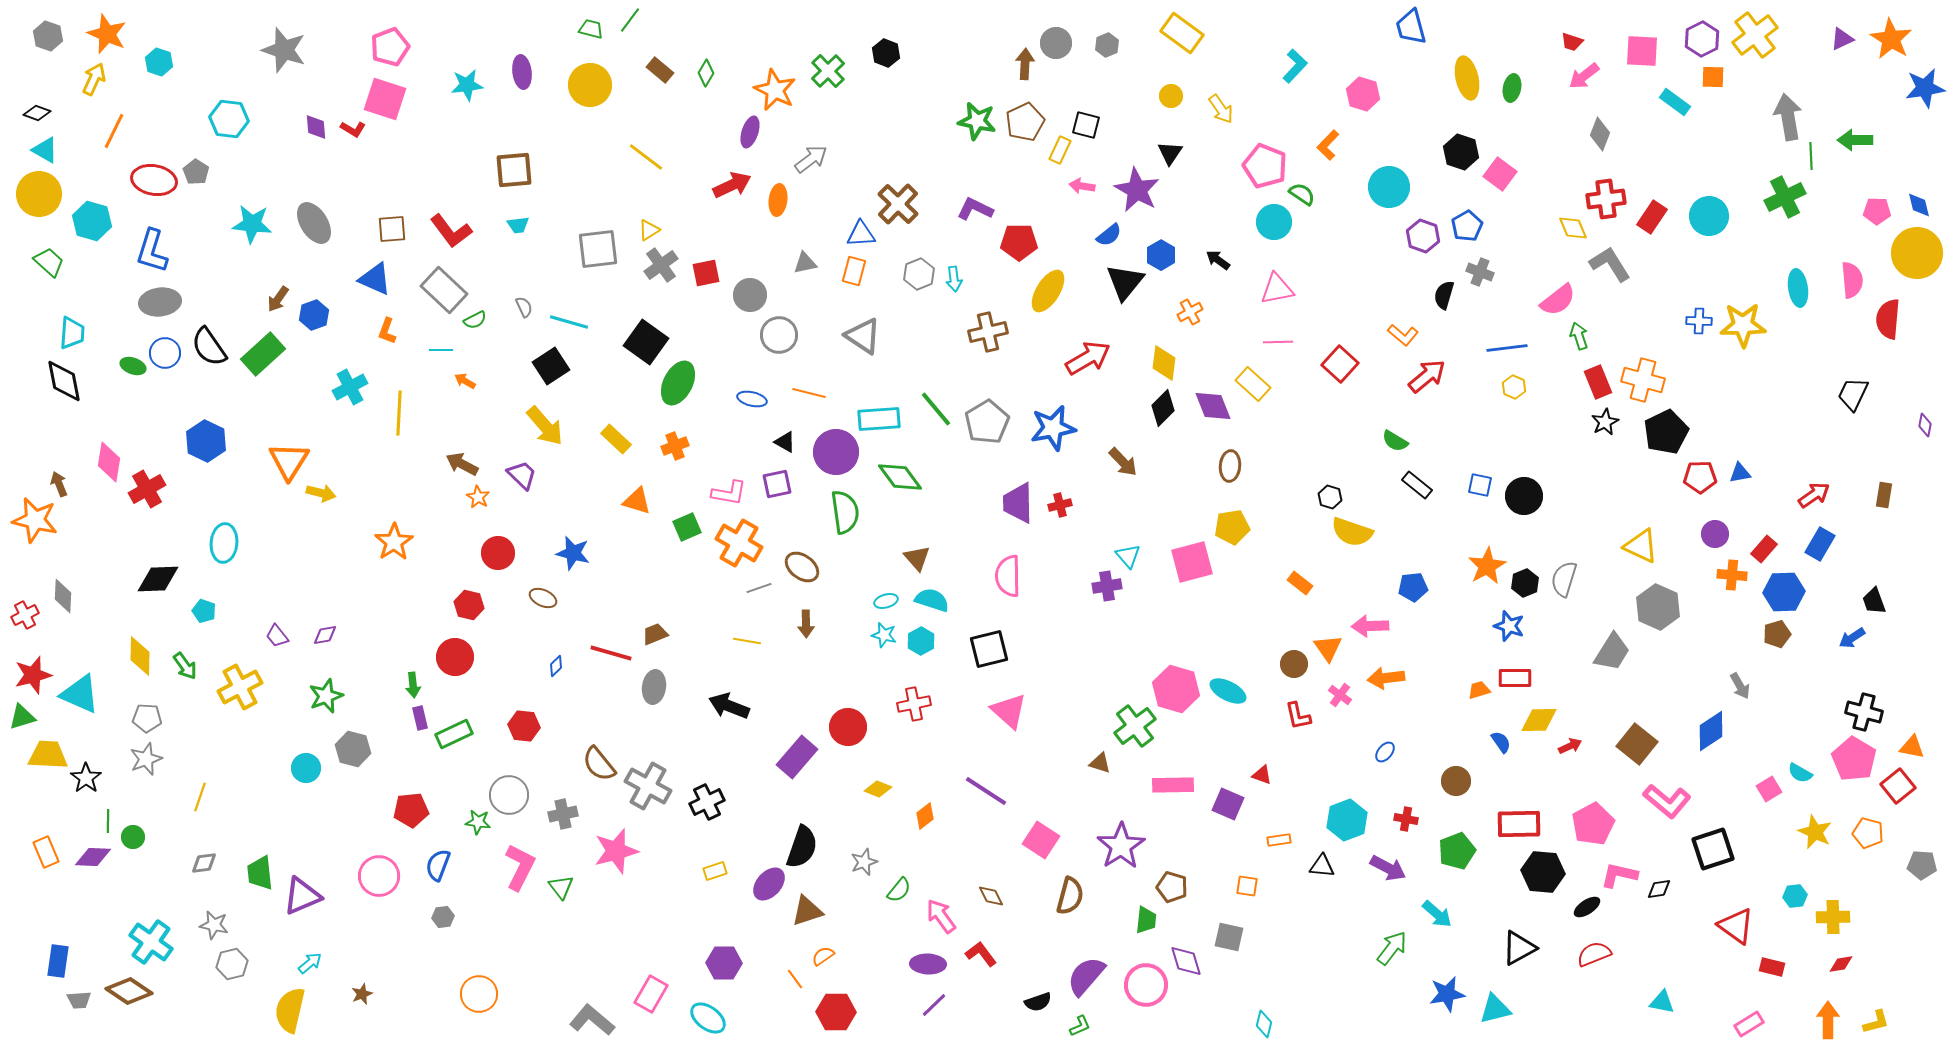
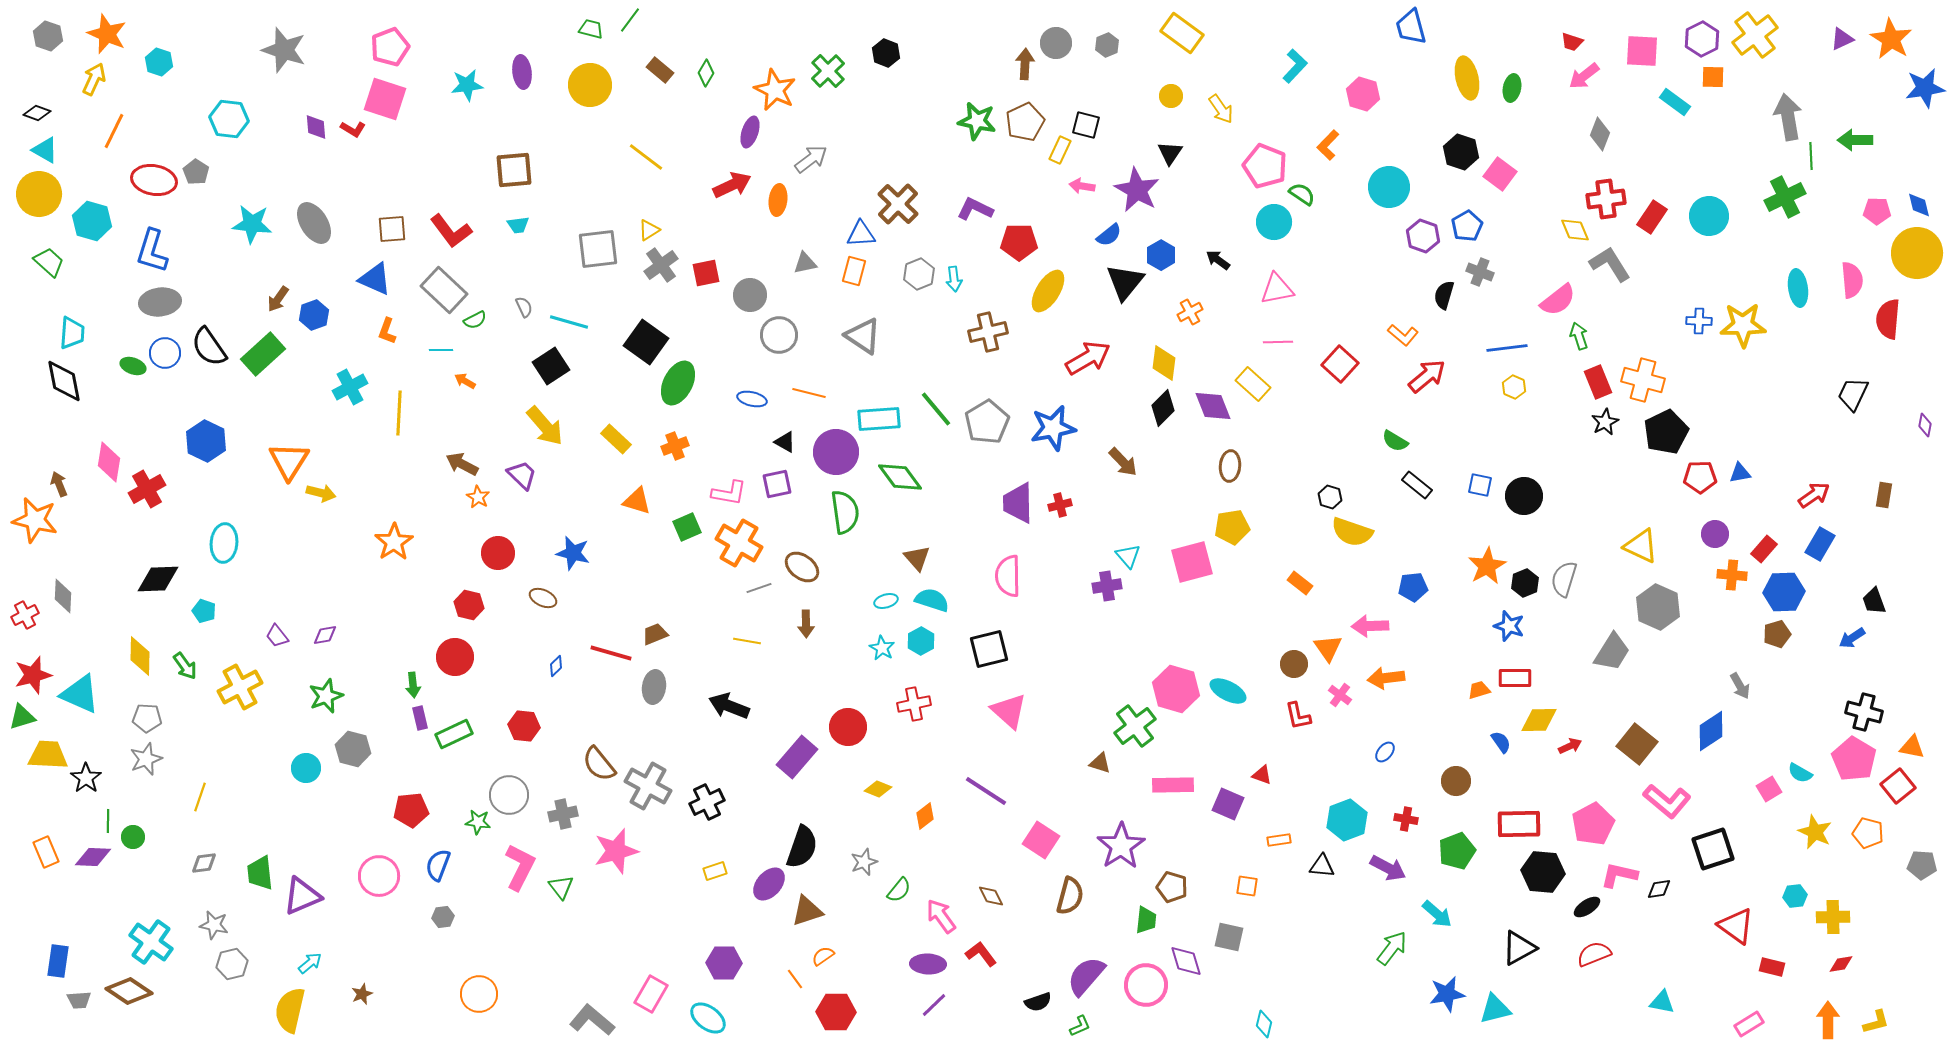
yellow diamond at (1573, 228): moved 2 px right, 2 px down
cyan star at (884, 635): moved 2 px left, 13 px down; rotated 15 degrees clockwise
